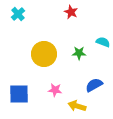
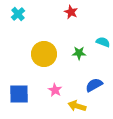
pink star: rotated 24 degrees clockwise
